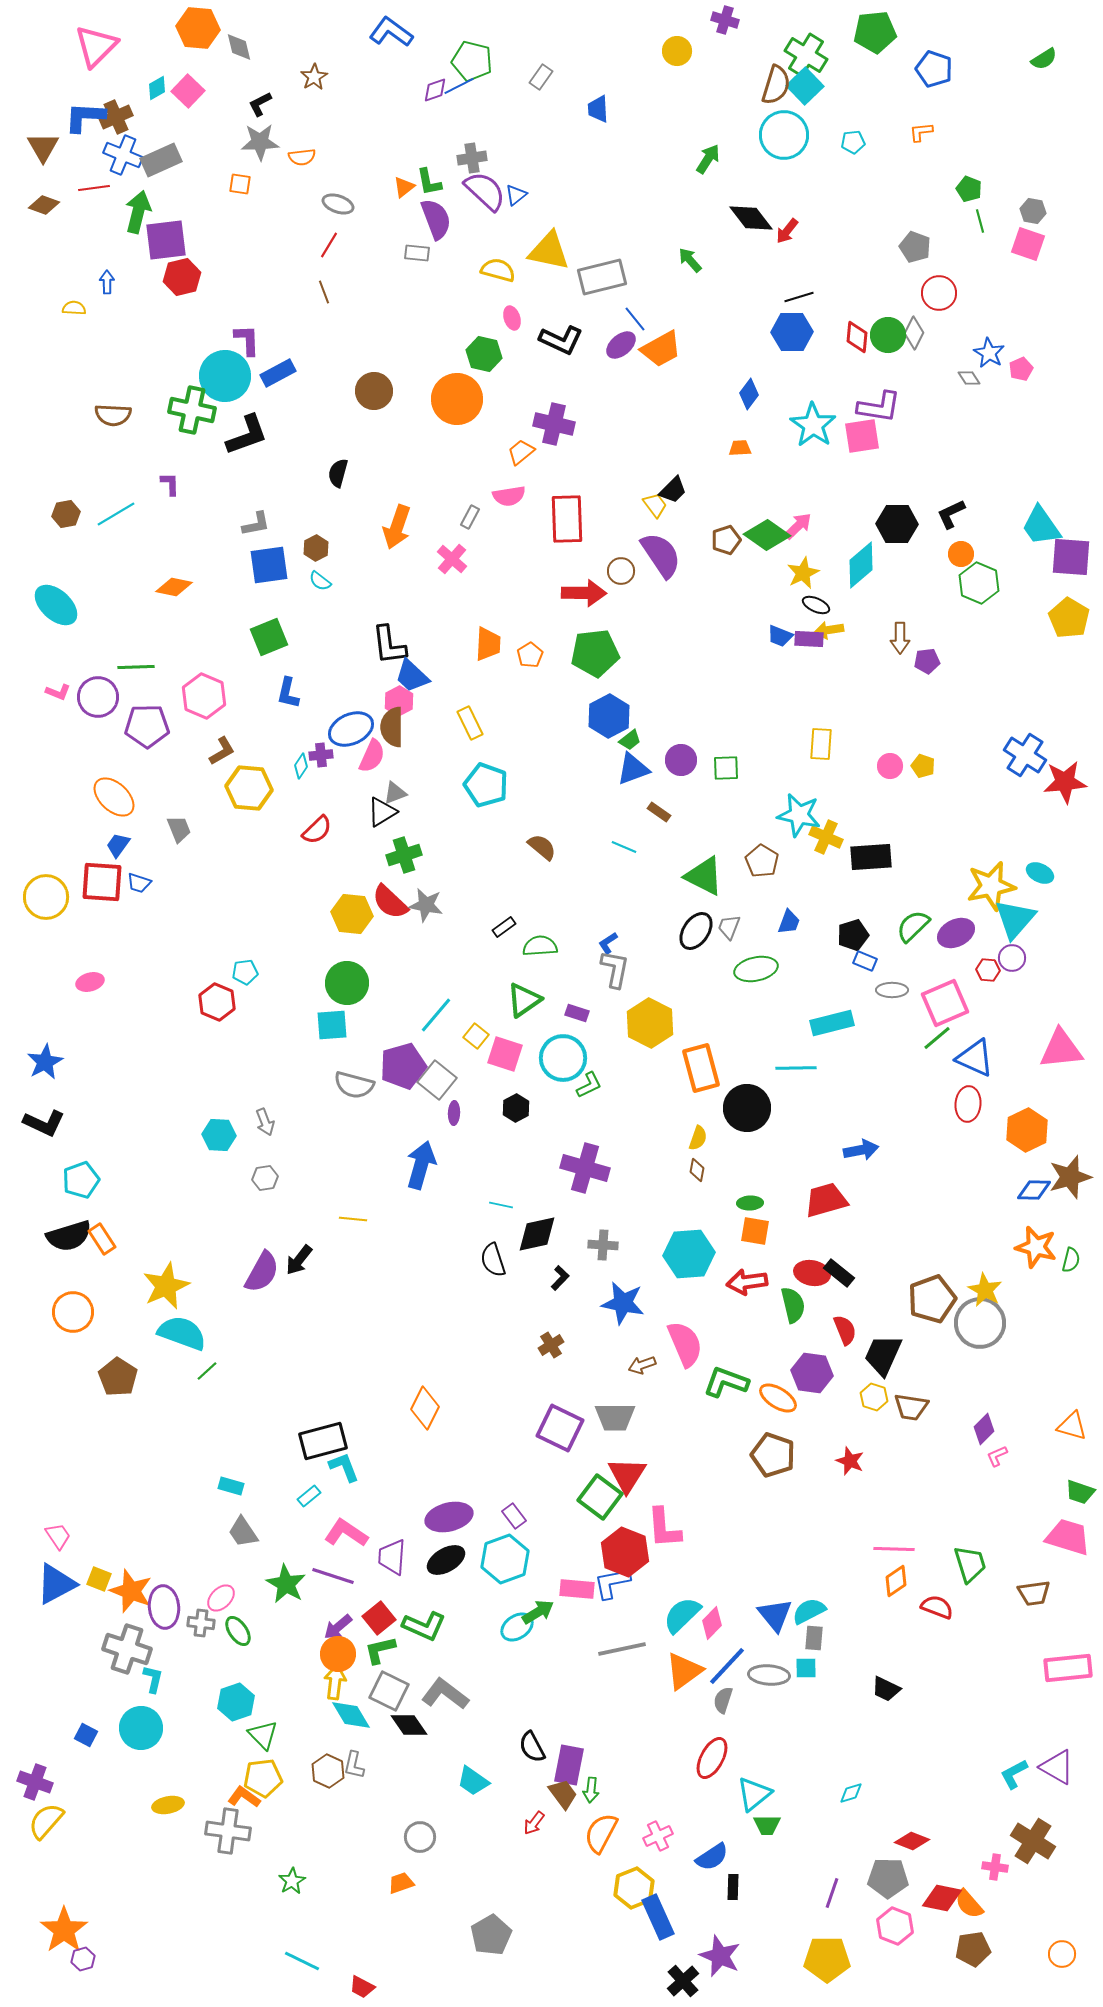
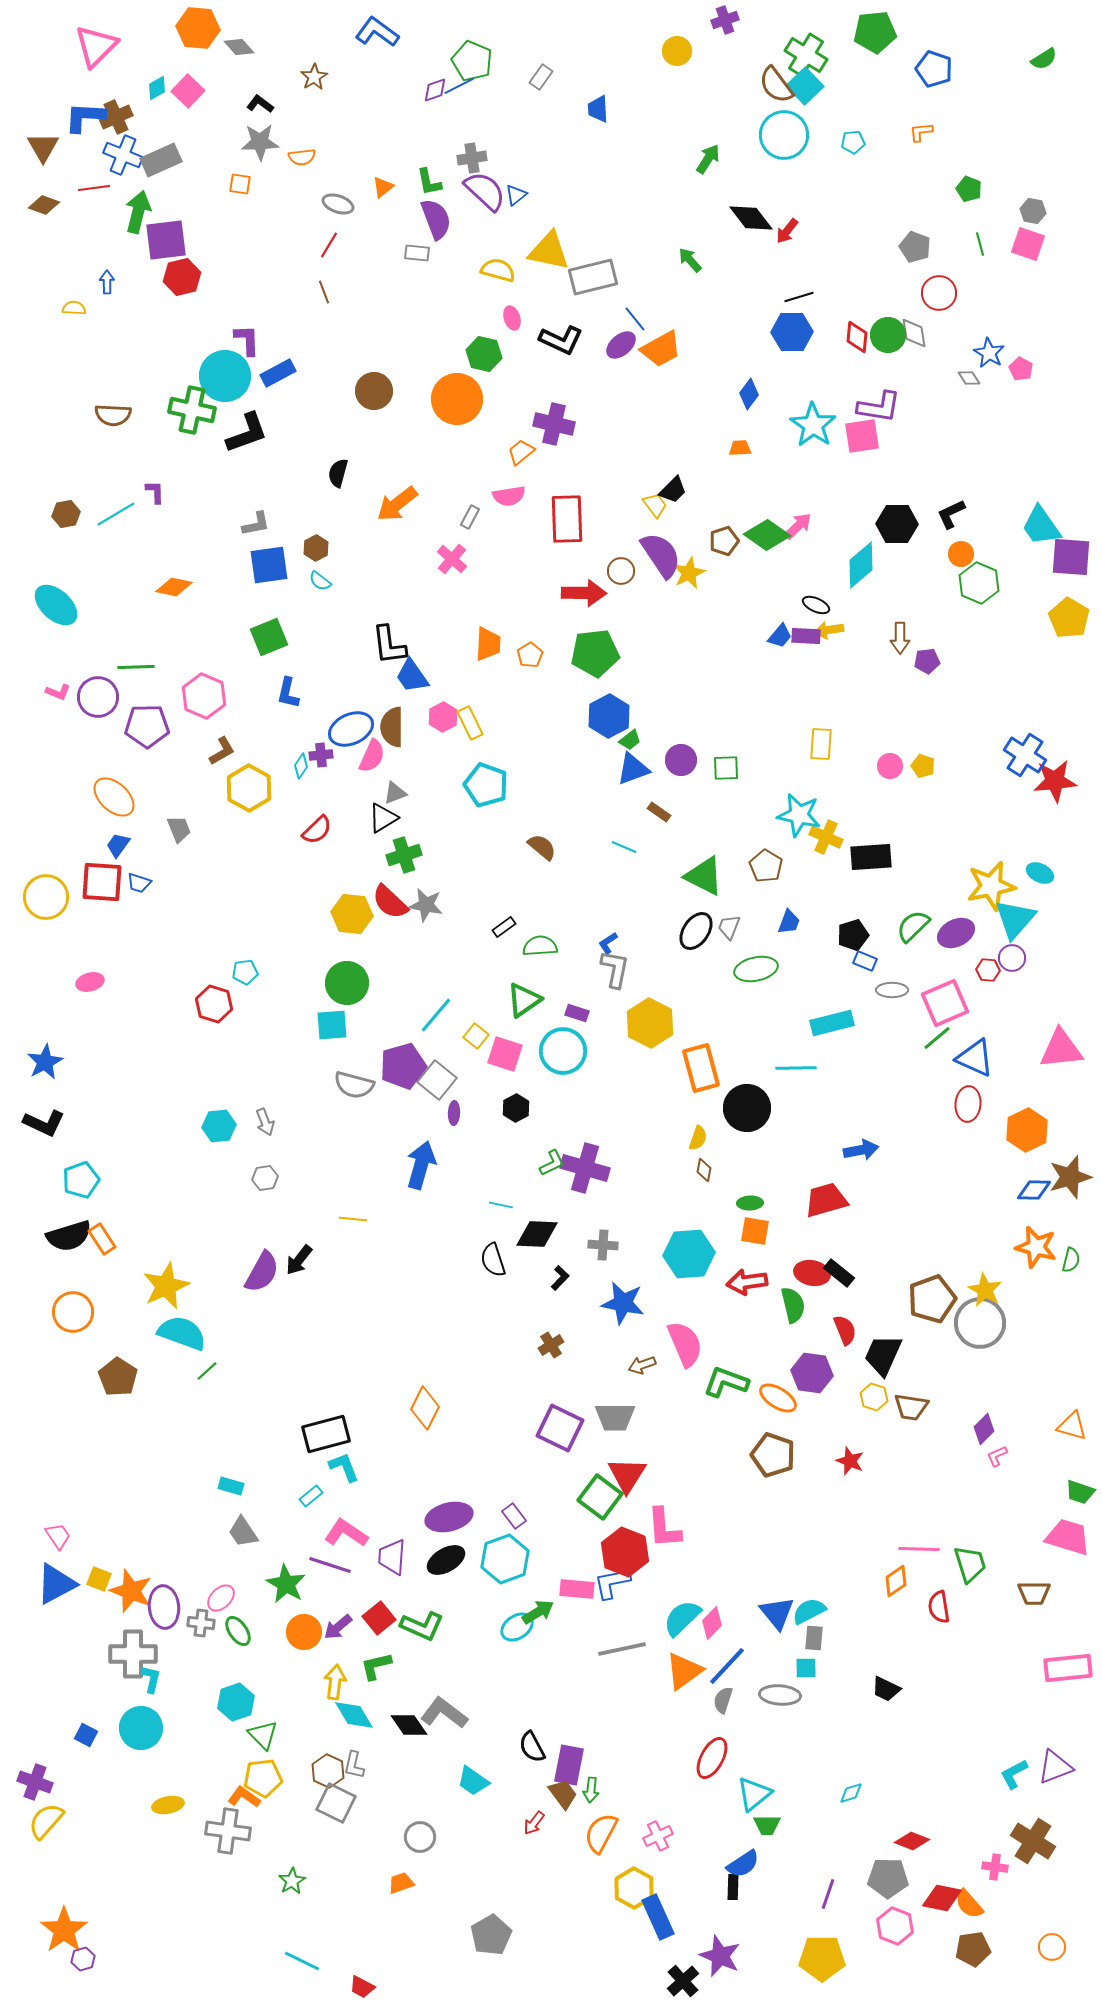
purple cross at (725, 20): rotated 36 degrees counterclockwise
blue L-shape at (391, 32): moved 14 px left
gray diamond at (239, 47): rotated 28 degrees counterclockwise
green pentagon at (472, 61): rotated 9 degrees clockwise
brown semicircle at (776, 85): rotated 126 degrees clockwise
black L-shape at (260, 104): rotated 64 degrees clockwise
orange triangle at (404, 187): moved 21 px left
green line at (980, 221): moved 23 px down
gray rectangle at (602, 277): moved 9 px left
gray diamond at (914, 333): rotated 36 degrees counterclockwise
pink pentagon at (1021, 369): rotated 20 degrees counterclockwise
black L-shape at (247, 435): moved 2 px up
purple L-shape at (170, 484): moved 15 px left, 8 px down
orange arrow at (397, 527): moved 23 px up; rotated 33 degrees clockwise
brown pentagon at (726, 540): moved 2 px left, 1 px down
yellow star at (803, 573): moved 114 px left
blue trapezoid at (780, 636): rotated 72 degrees counterclockwise
purple rectangle at (809, 639): moved 3 px left, 3 px up
blue trapezoid at (412, 676): rotated 12 degrees clockwise
pink hexagon at (399, 701): moved 44 px right, 16 px down
red star at (1065, 782): moved 10 px left, 1 px up
yellow hexagon at (249, 788): rotated 24 degrees clockwise
black triangle at (382, 812): moved 1 px right, 6 px down
brown pentagon at (762, 861): moved 4 px right, 5 px down
red hexagon at (217, 1002): moved 3 px left, 2 px down; rotated 6 degrees counterclockwise
cyan circle at (563, 1058): moved 7 px up
green L-shape at (589, 1085): moved 37 px left, 78 px down
cyan hexagon at (219, 1135): moved 9 px up; rotated 8 degrees counterclockwise
brown diamond at (697, 1170): moved 7 px right
black diamond at (537, 1234): rotated 15 degrees clockwise
black rectangle at (323, 1441): moved 3 px right, 7 px up
cyan rectangle at (309, 1496): moved 2 px right
pink line at (894, 1549): moved 25 px right
purple line at (333, 1576): moved 3 px left, 11 px up
brown trapezoid at (1034, 1593): rotated 8 degrees clockwise
red semicircle at (937, 1607): moved 2 px right; rotated 120 degrees counterclockwise
cyan semicircle at (682, 1615): moved 3 px down
blue triangle at (775, 1615): moved 2 px right, 2 px up
green L-shape at (424, 1626): moved 2 px left
gray cross at (127, 1649): moved 6 px right, 5 px down; rotated 18 degrees counterclockwise
green L-shape at (380, 1650): moved 4 px left, 16 px down
orange circle at (338, 1654): moved 34 px left, 22 px up
gray ellipse at (769, 1675): moved 11 px right, 20 px down
cyan L-shape at (153, 1679): moved 2 px left
gray square at (389, 1691): moved 53 px left, 112 px down
gray L-shape at (445, 1694): moved 1 px left, 19 px down
cyan diamond at (351, 1715): moved 3 px right
purple triangle at (1057, 1767): moved 2 px left; rotated 51 degrees counterclockwise
blue semicircle at (712, 1857): moved 31 px right, 7 px down
yellow hexagon at (634, 1888): rotated 9 degrees counterclockwise
purple line at (832, 1893): moved 4 px left, 1 px down
orange circle at (1062, 1954): moved 10 px left, 7 px up
yellow pentagon at (827, 1959): moved 5 px left, 1 px up
